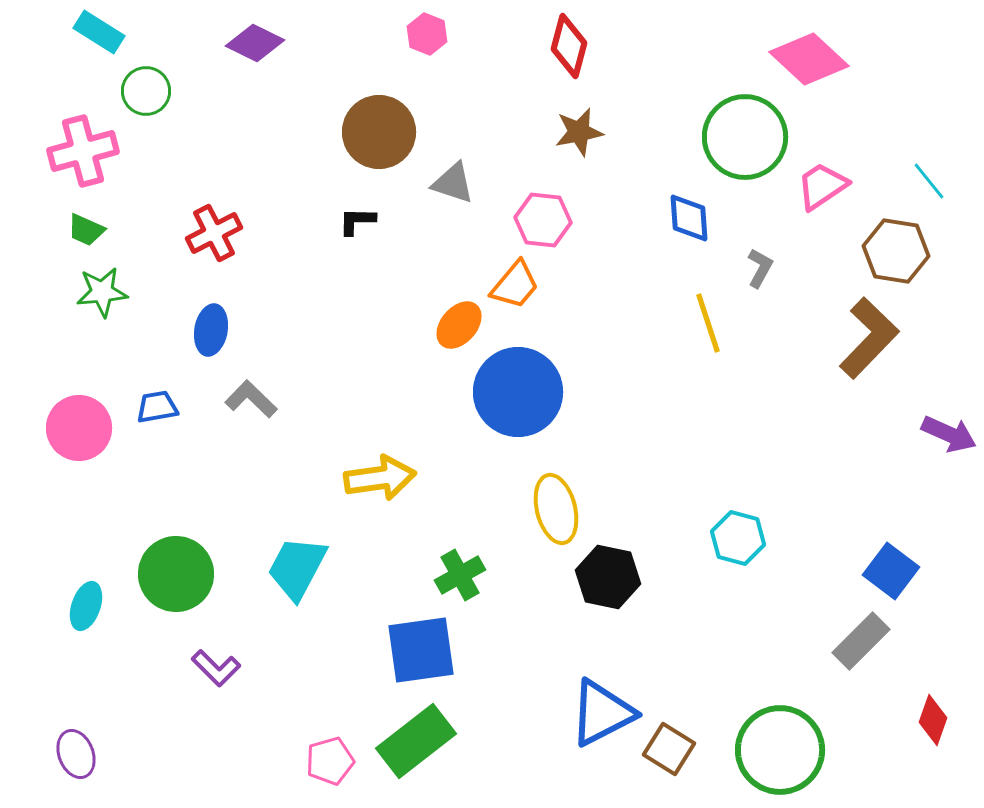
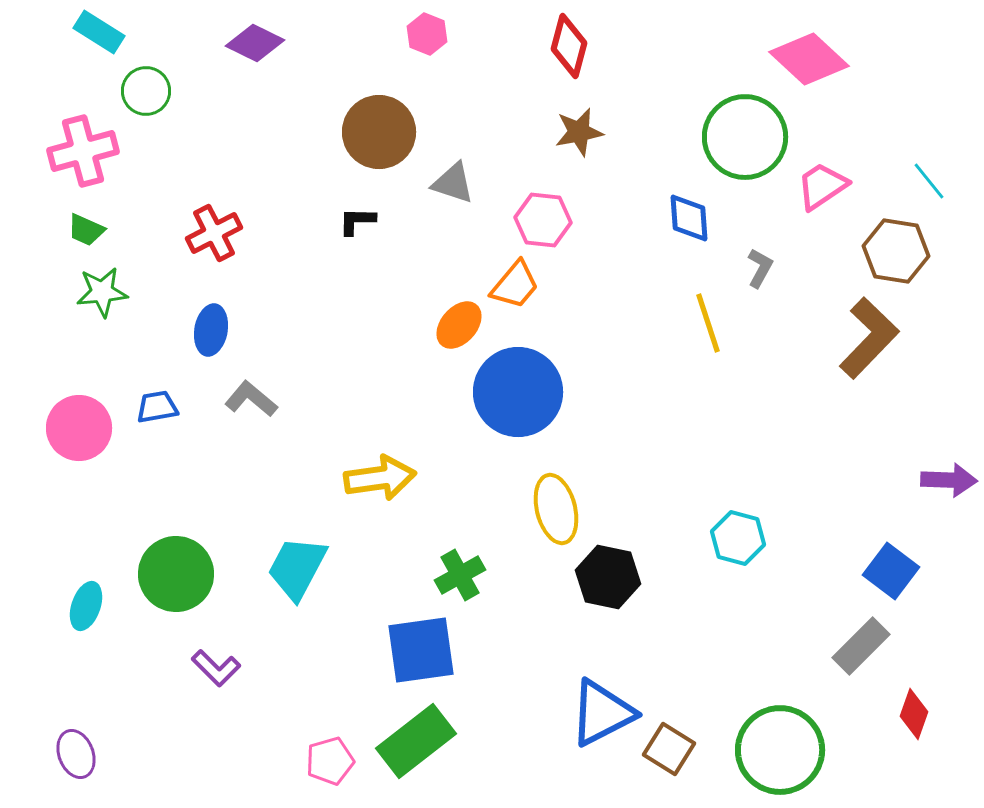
gray L-shape at (251, 399): rotated 4 degrees counterclockwise
purple arrow at (949, 434): moved 46 px down; rotated 22 degrees counterclockwise
gray rectangle at (861, 641): moved 5 px down
red diamond at (933, 720): moved 19 px left, 6 px up
